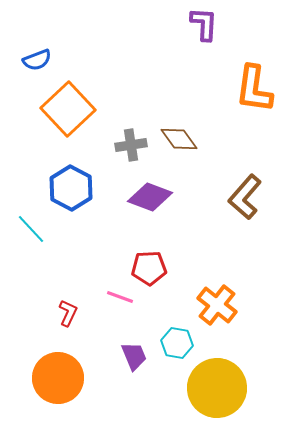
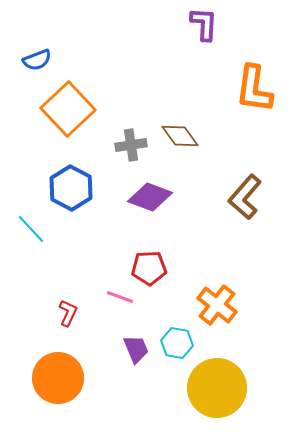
brown diamond: moved 1 px right, 3 px up
purple trapezoid: moved 2 px right, 7 px up
